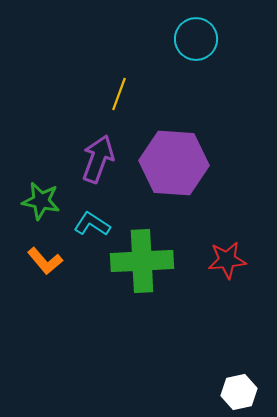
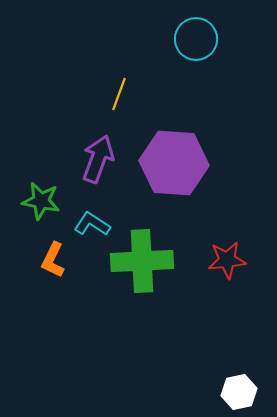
orange L-shape: moved 8 px right, 1 px up; rotated 66 degrees clockwise
